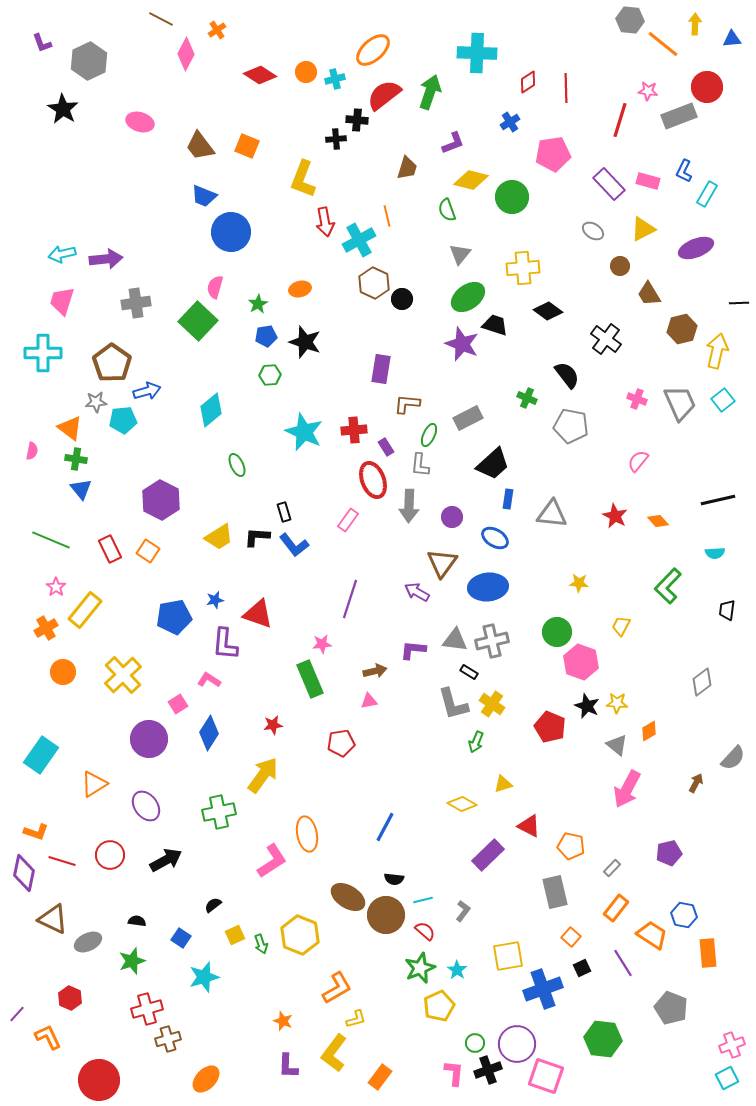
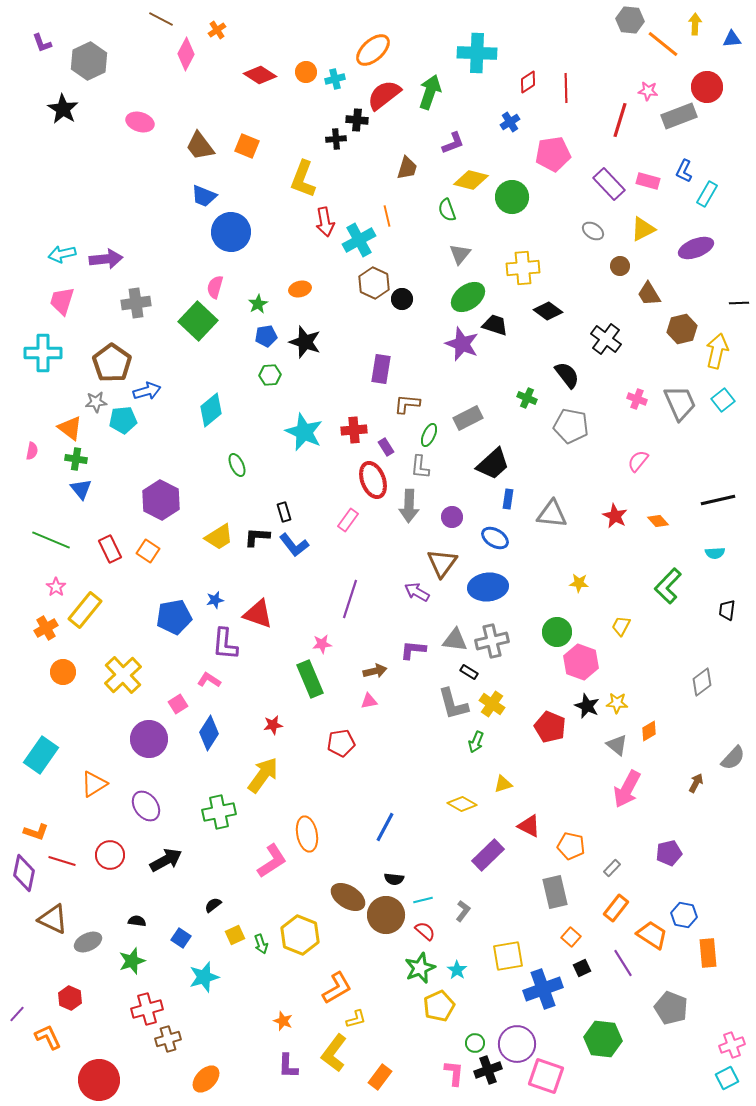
gray L-shape at (420, 465): moved 2 px down
